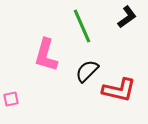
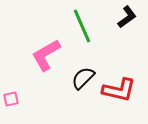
pink L-shape: rotated 44 degrees clockwise
black semicircle: moved 4 px left, 7 px down
